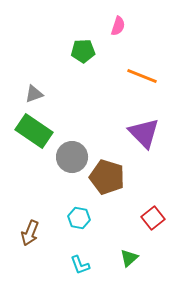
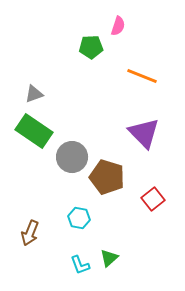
green pentagon: moved 8 px right, 4 px up
red square: moved 19 px up
green triangle: moved 20 px left
